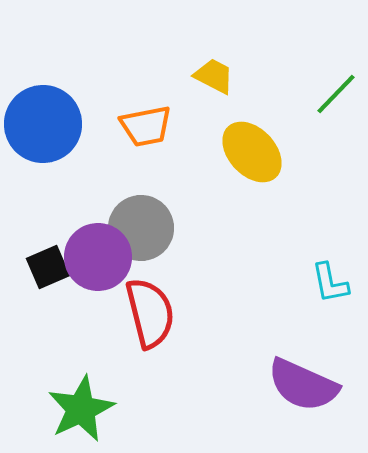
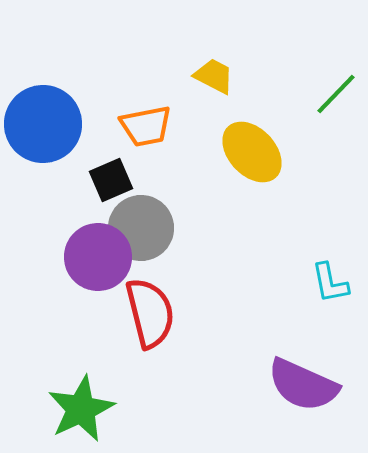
black square: moved 63 px right, 87 px up
